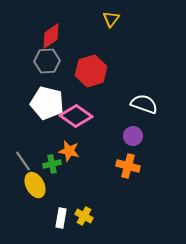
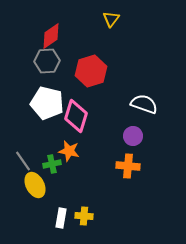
pink diamond: rotated 72 degrees clockwise
orange cross: rotated 10 degrees counterclockwise
yellow cross: rotated 24 degrees counterclockwise
